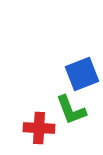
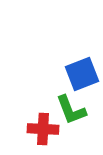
red cross: moved 4 px right, 1 px down
